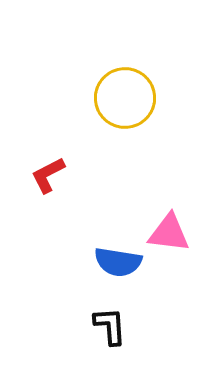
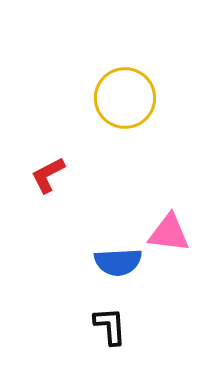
blue semicircle: rotated 12 degrees counterclockwise
